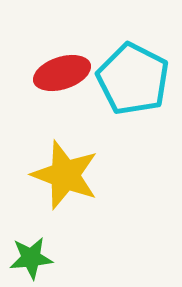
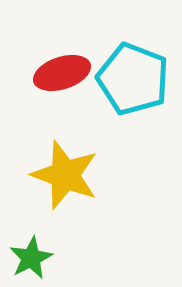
cyan pentagon: rotated 6 degrees counterclockwise
green star: rotated 21 degrees counterclockwise
